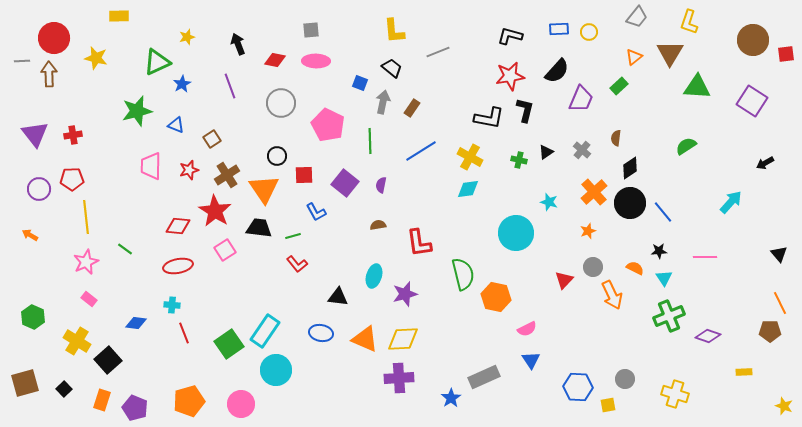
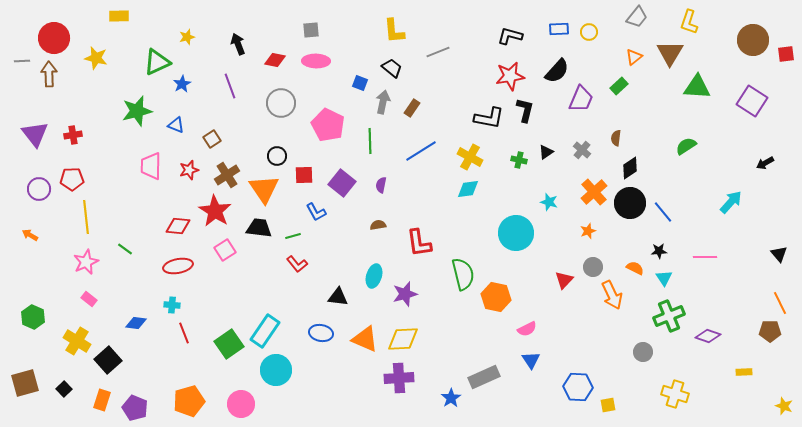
purple square at (345, 183): moved 3 px left
gray circle at (625, 379): moved 18 px right, 27 px up
